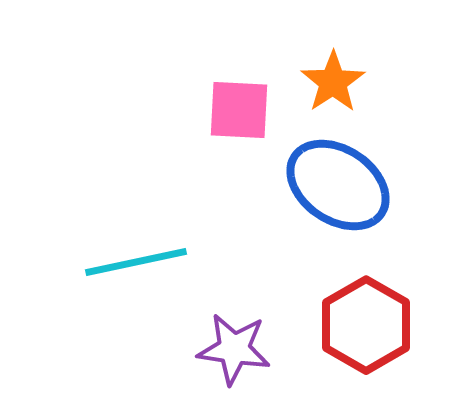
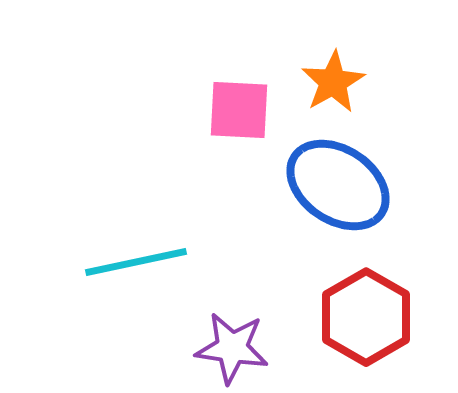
orange star: rotated 4 degrees clockwise
red hexagon: moved 8 px up
purple star: moved 2 px left, 1 px up
